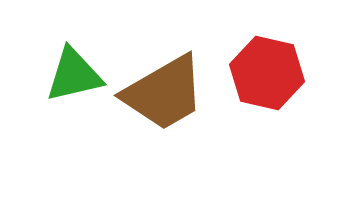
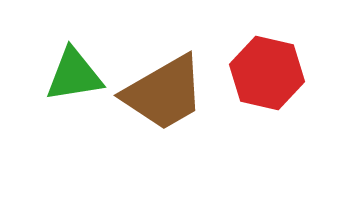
green triangle: rotated 4 degrees clockwise
